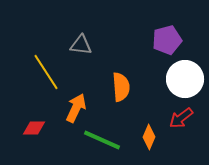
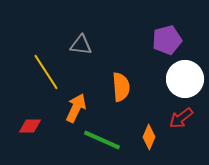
red diamond: moved 4 px left, 2 px up
